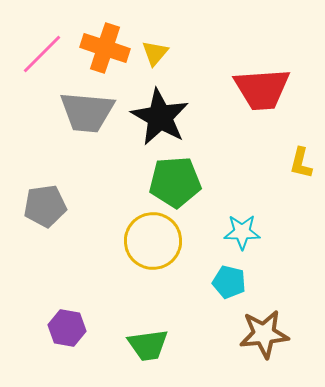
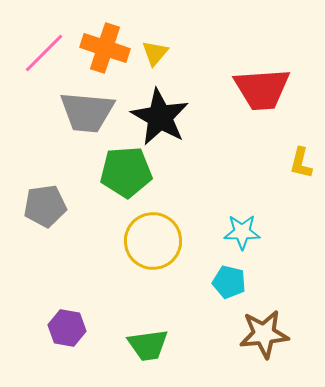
pink line: moved 2 px right, 1 px up
green pentagon: moved 49 px left, 10 px up
